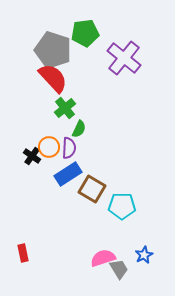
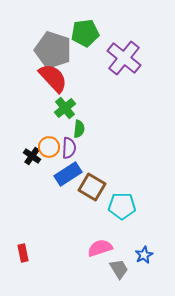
green semicircle: rotated 18 degrees counterclockwise
brown square: moved 2 px up
pink semicircle: moved 3 px left, 10 px up
